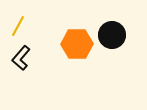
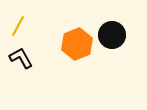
orange hexagon: rotated 20 degrees counterclockwise
black L-shape: rotated 110 degrees clockwise
